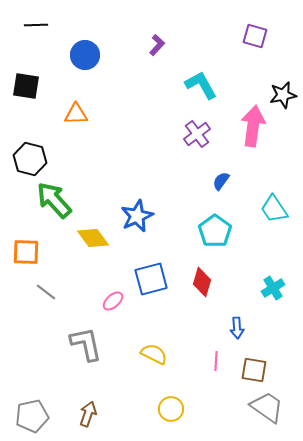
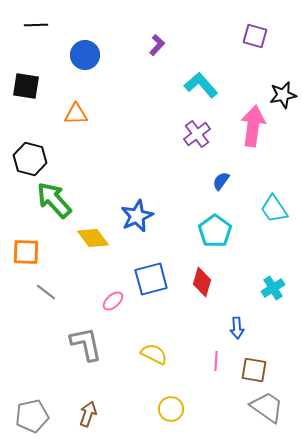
cyan L-shape: rotated 12 degrees counterclockwise
